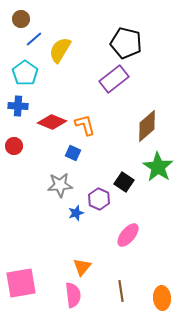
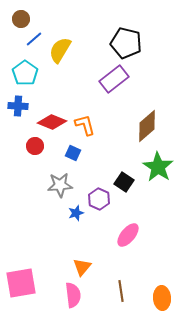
red circle: moved 21 px right
